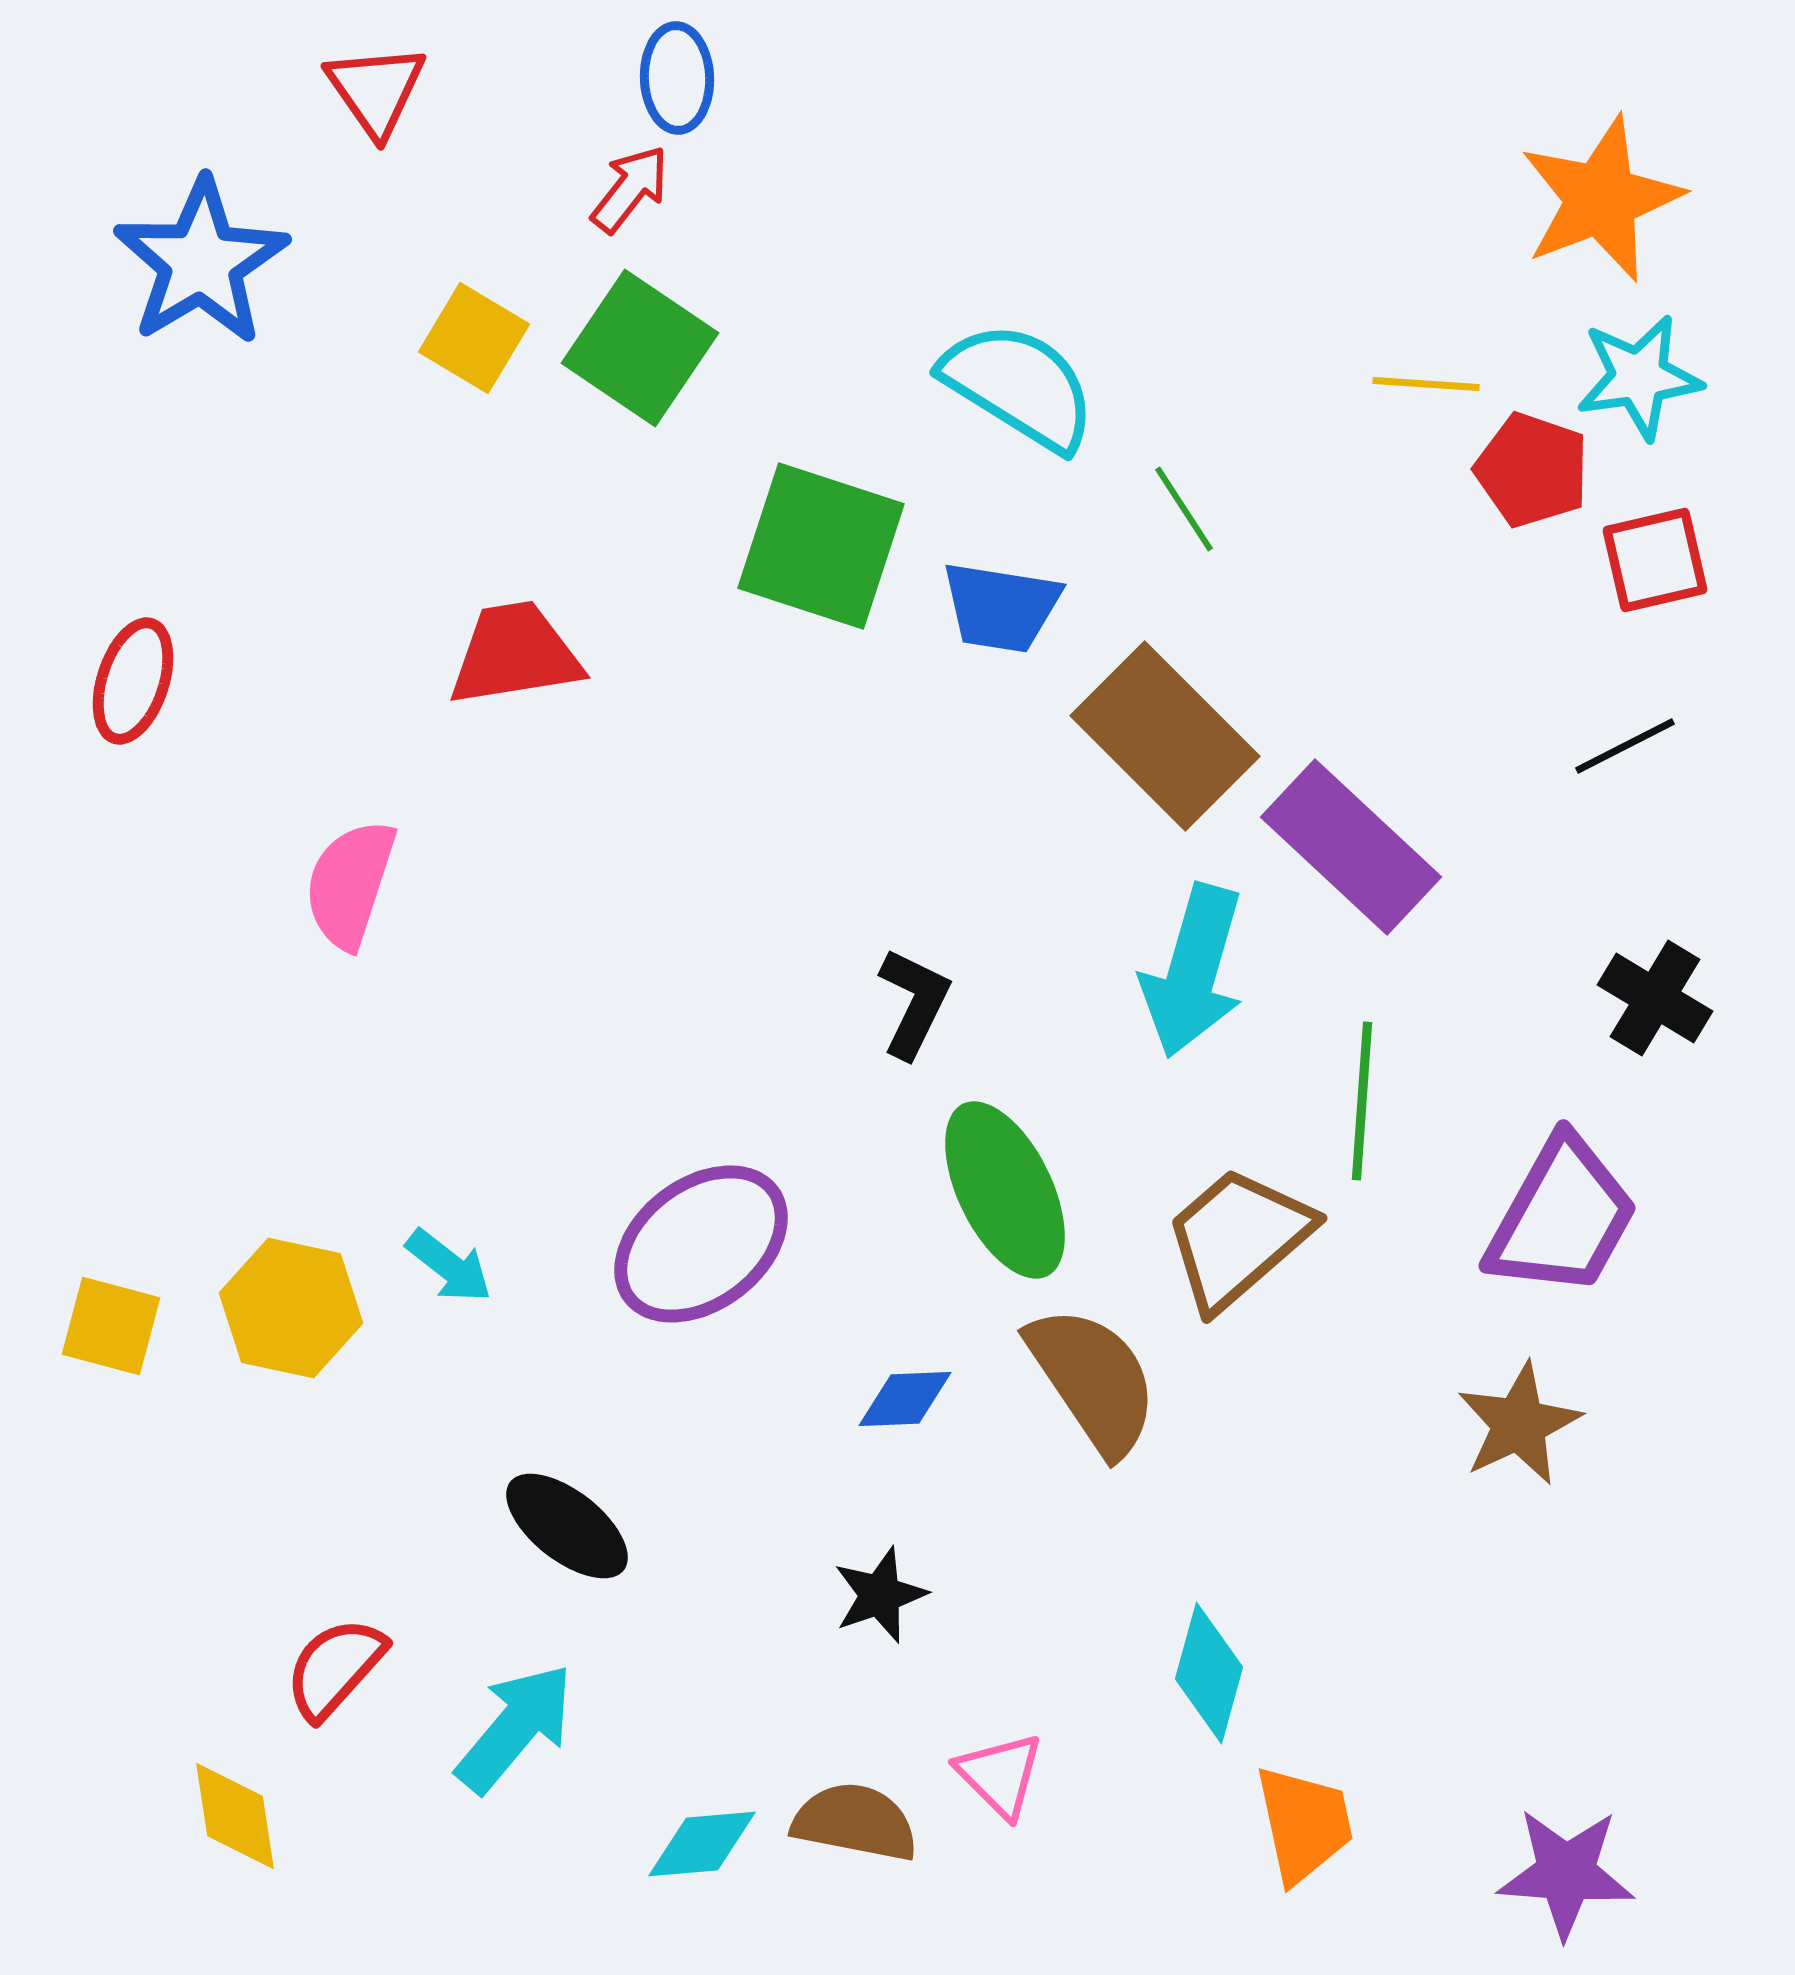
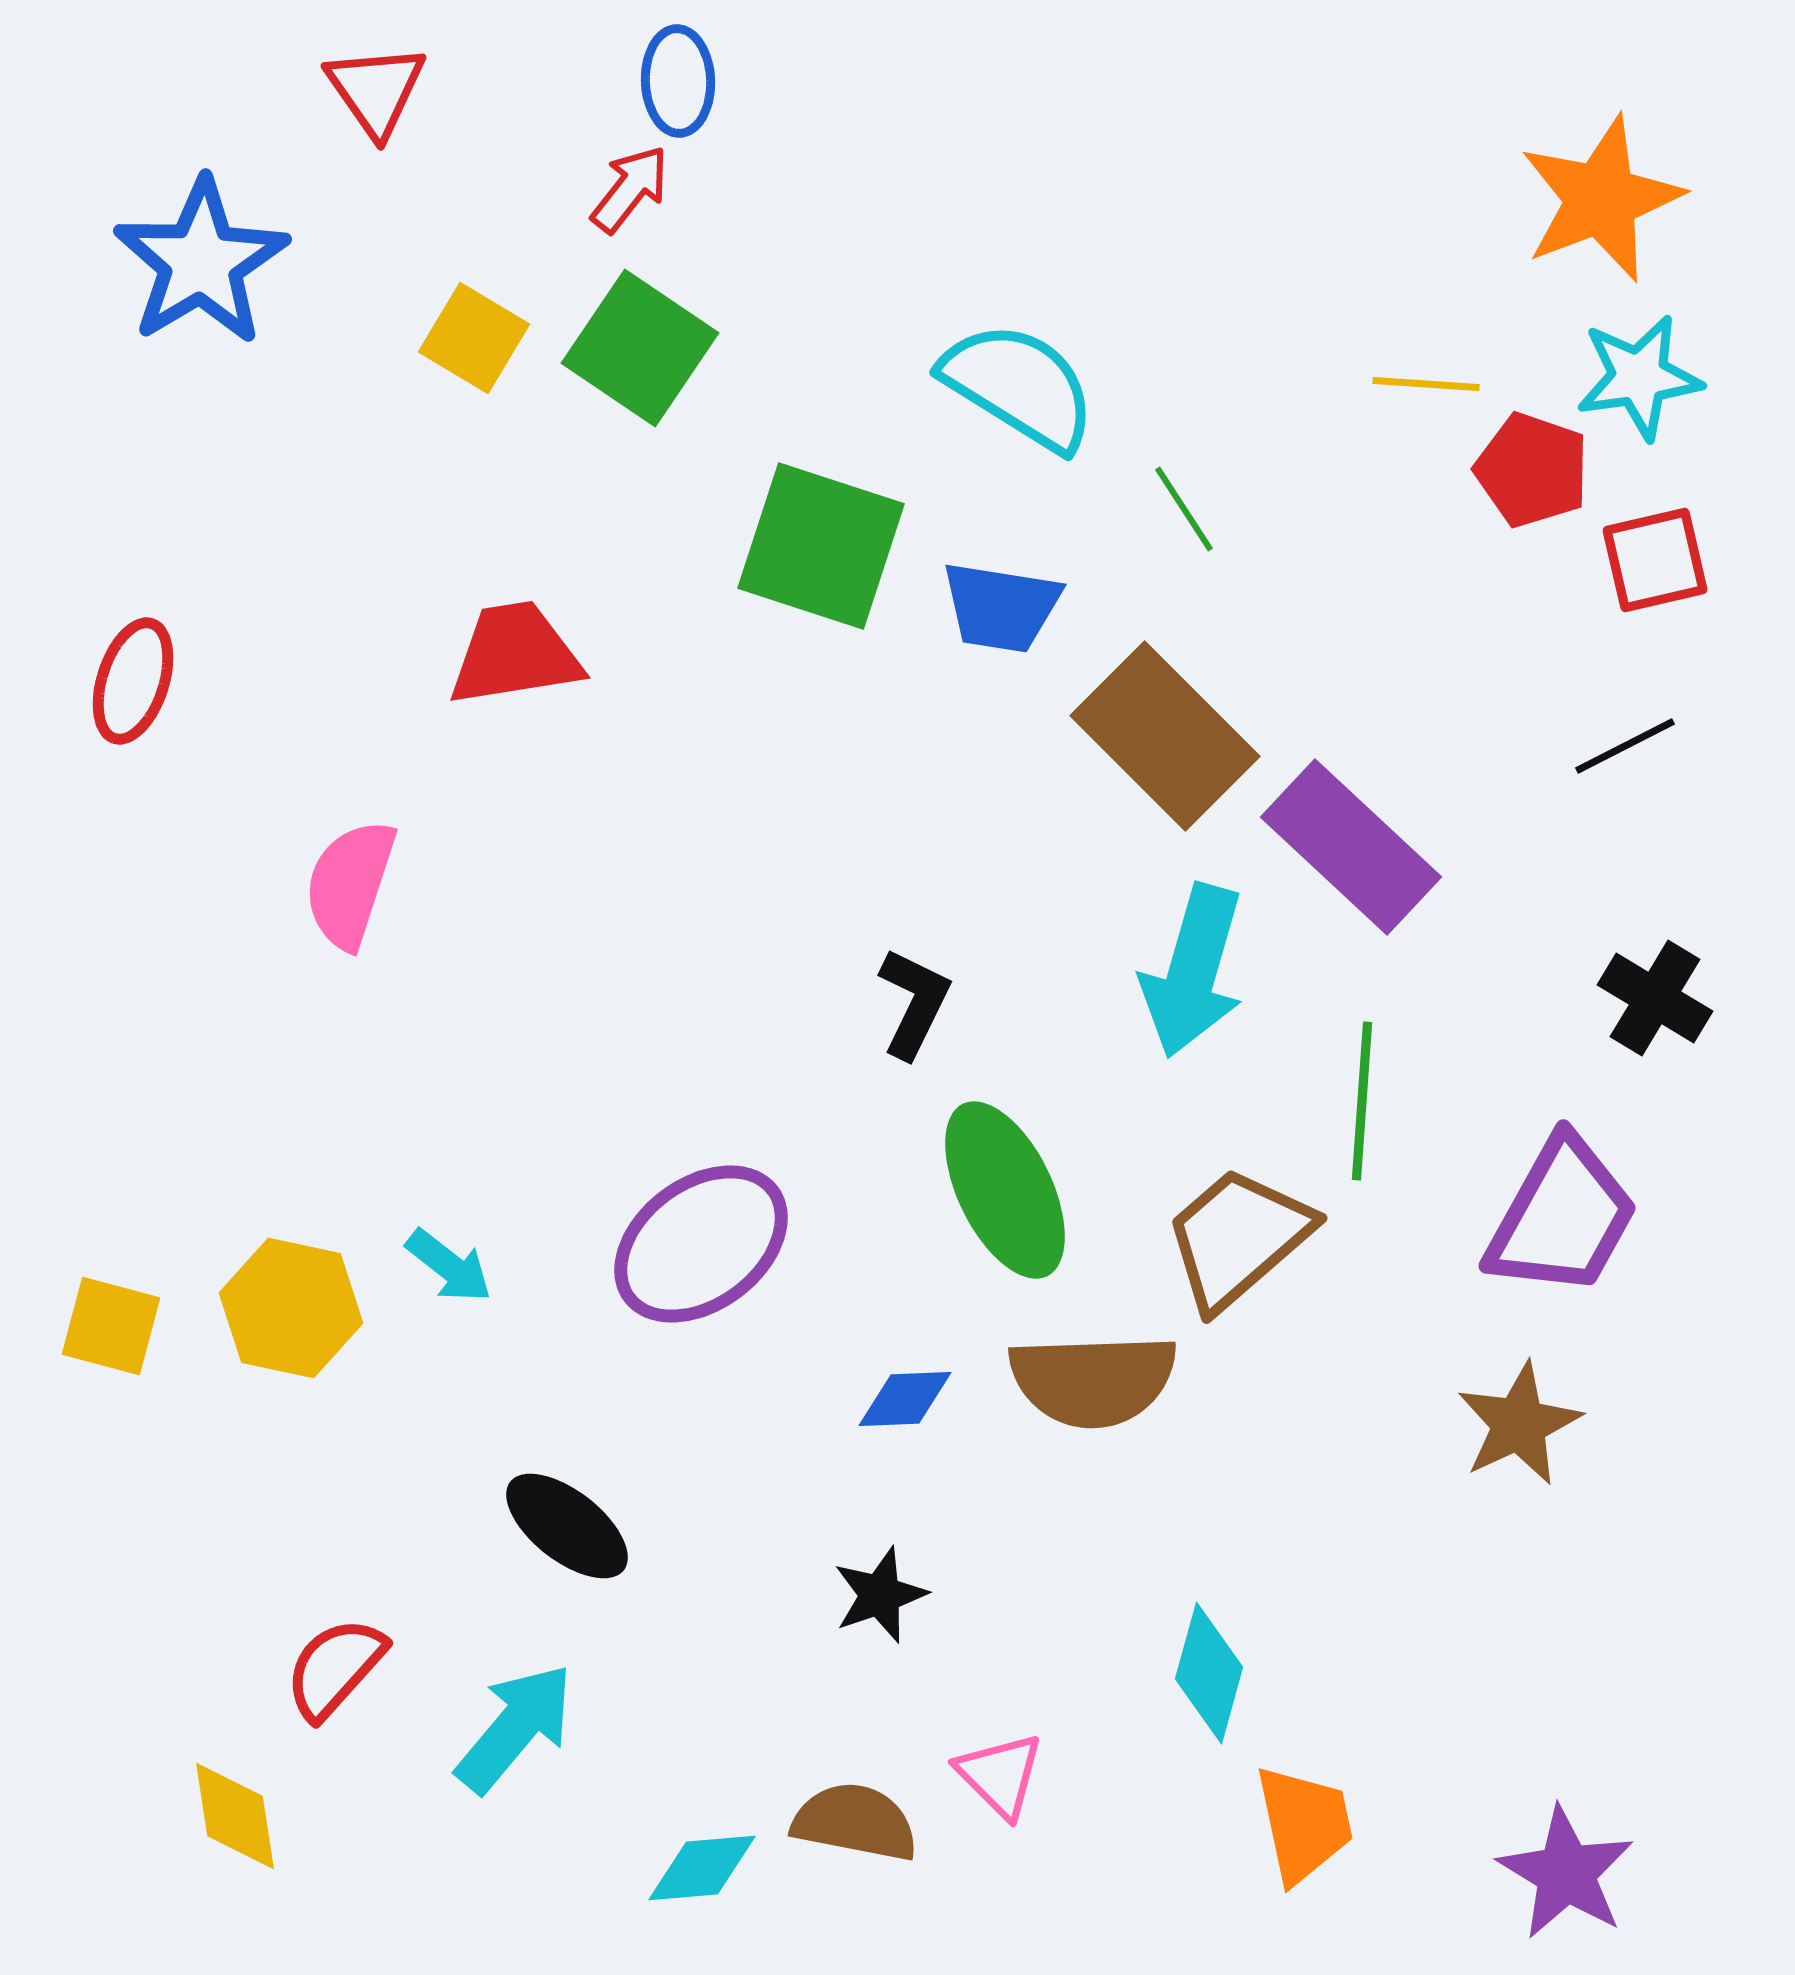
blue ellipse at (677, 78): moved 1 px right, 3 px down
brown semicircle at (1093, 1380): rotated 122 degrees clockwise
cyan diamond at (702, 1844): moved 24 px down
purple star at (1566, 1873): rotated 27 degrees clockwise
